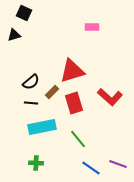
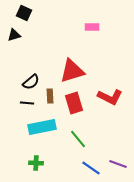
brown rectangle: moved 2 px left, 4 px down; rotated 48 degrees counterclockwise
red L-shape: rotated 15 degrees counterclockwise
black line: moved 4 px left
